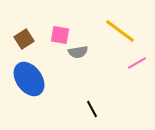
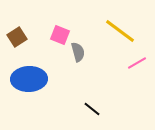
pink square: rotated 12 degrees clockwise
brown square: moved 7 px left, 2 px up
gray semicircle: rotated 96 degrees counterclockwise
blue ellipse: rotated 56 degrees counterclockwise
black line: rotated 24 degrees counterclockwise
